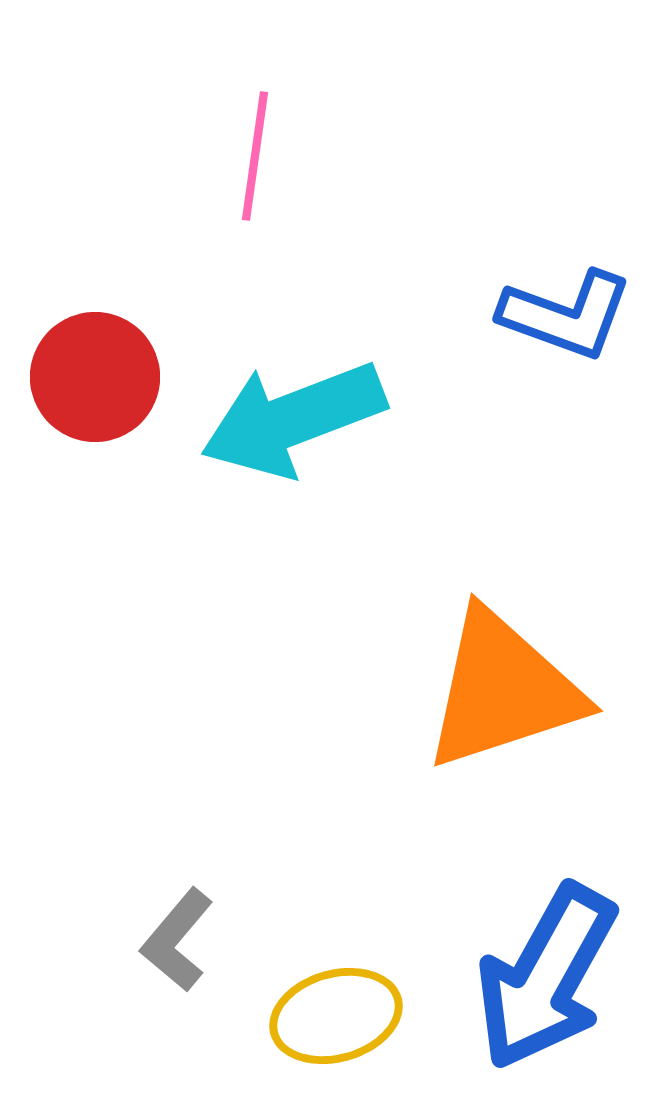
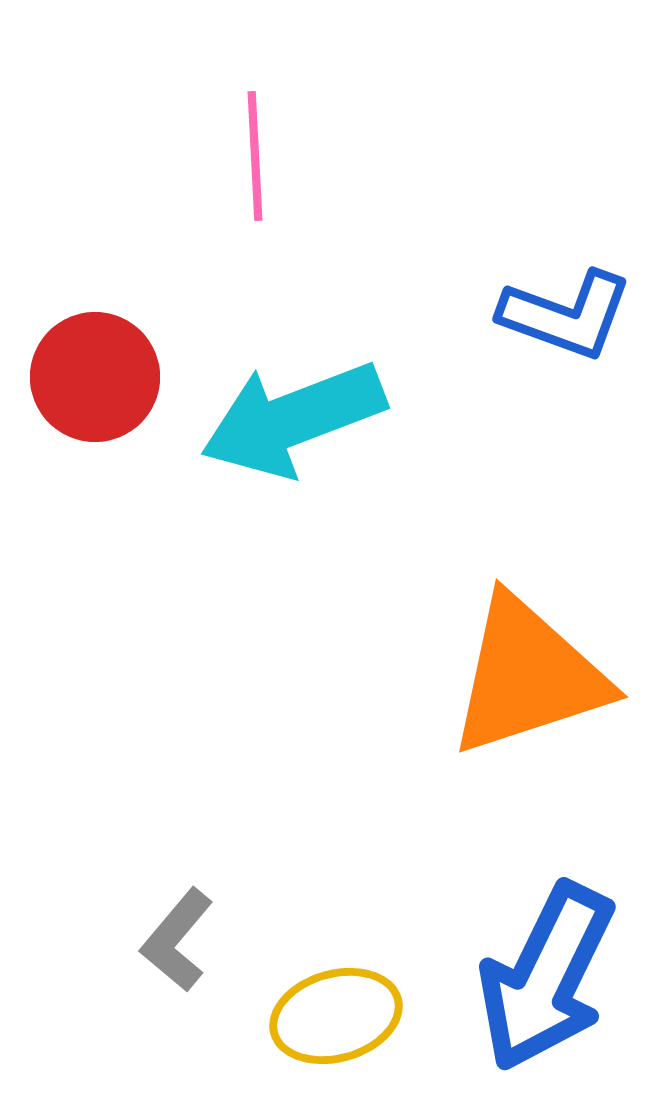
pink line: rotated 11 degrees counterclockwise
orange triangle: moved 25 px right, 14 px up
blue arrow: rotated 3 degrees counterclockwise
